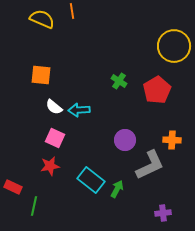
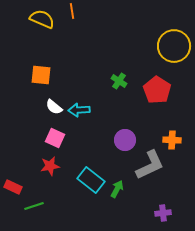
red pentagon: rotated 8 degrees counterclockwise
green line: rotated 60 degrees clockwise
